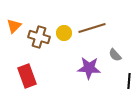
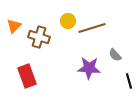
yellow circle: moved 4 px right, 12 px up
black line: rotated 21 degrees counterclockwise
